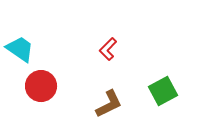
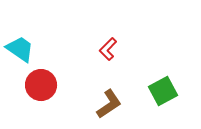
red circle: moved 1 px up
brown L-shape: rotated 8 degrees counterclockwise
